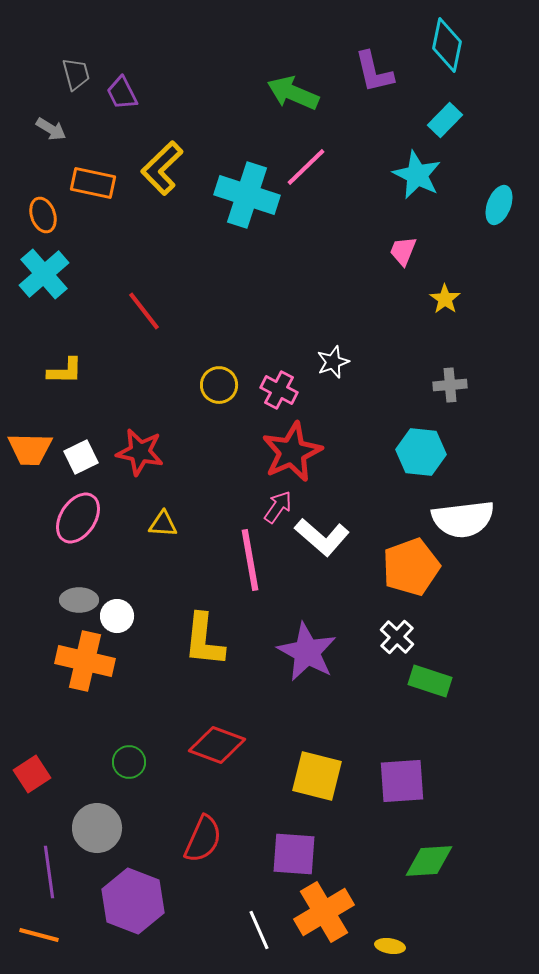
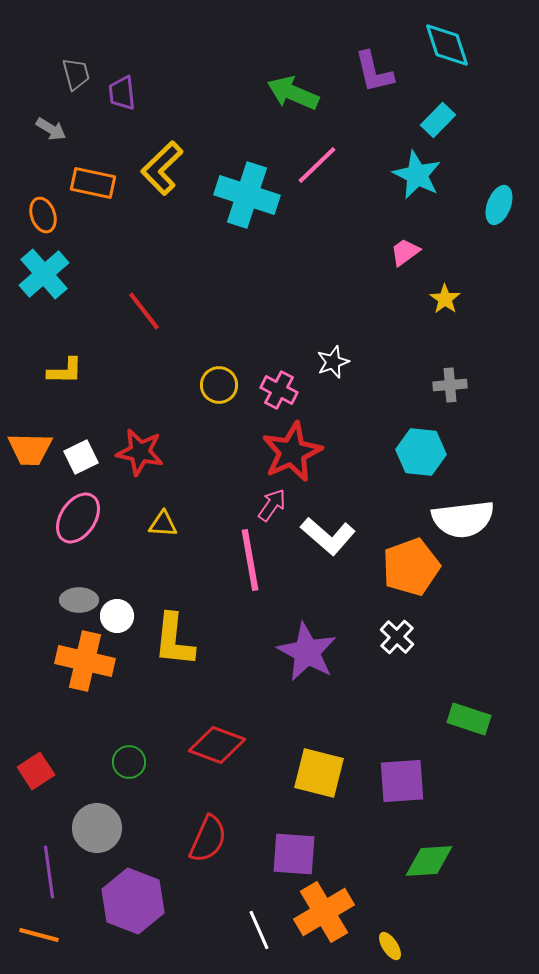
cyan diamond at (447, 45): rotated 30 degrees counterclockwise
purple trapezoid at (122, 93): rotated 21 degrees clockwise
cyan rectangle at (445, 120): moved 7 px left
pink line at (306, 167): moved 11 px right, 2 px up
pink trapezoid at (403, 251): moved 2 px right, 1 px down; rotated 32 degrees clockwise
pink arrow at (278, 507): moved 6 px left, 2 px up
white L-shape at (322, 537): moved 6 px right, 1 px up
yellow L-shape at (204, 640): moved 30 px left
green rectangle at (430, 681): moved 39 px right, 38 px down
red square at (32, 774): moved 4 px right, 3 px up
yellow square at (317, 776): moved 2 px right, 3 px up
red semicircle at (203, 839): moved 5 px right
yellow ellipse at (390, 946): rotated 48 degrees clockwise
